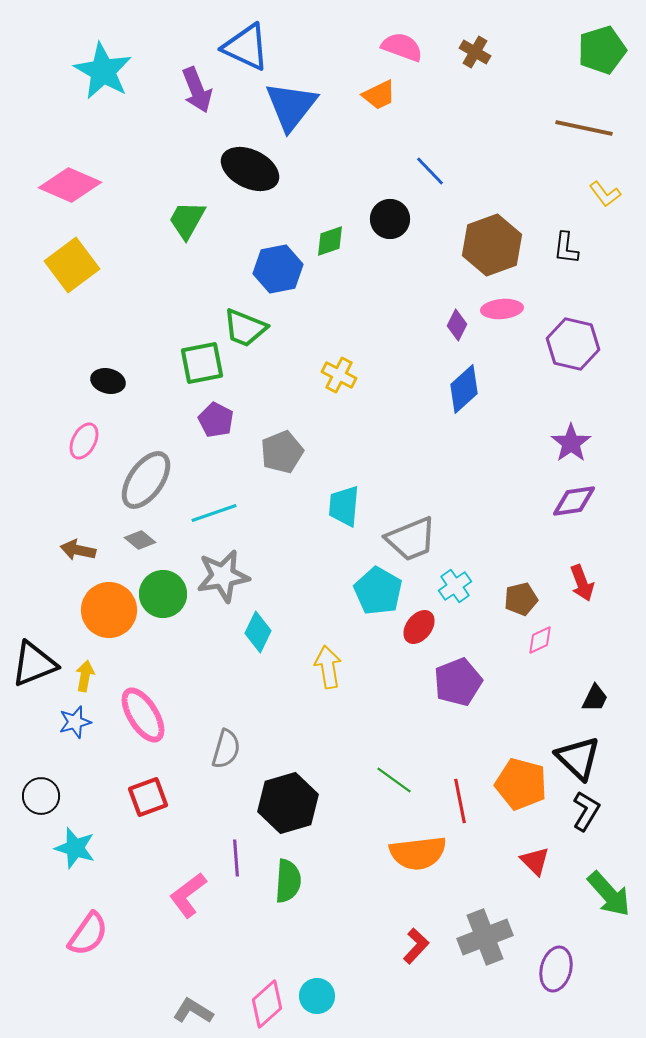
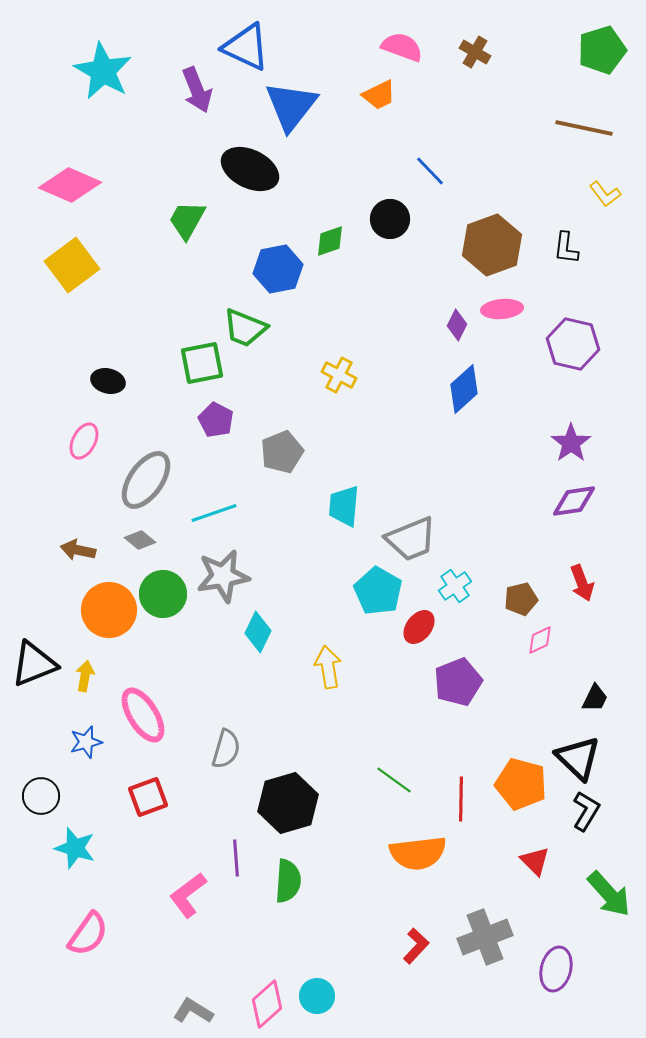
blue star at (75, 722): moved 11 px right, 20 px down
red line at (460, 801): moved 1 px right, 2 px up; rotated 12 degrees clockwise
